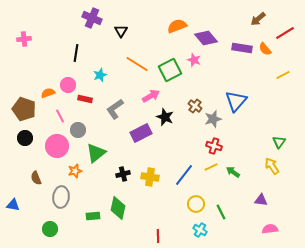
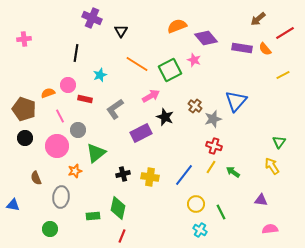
yellow line at (211, 167): rotated 32 degrees counterclockwise
red line at (158, 236): moved 36 px left; rotated 24 degrees clockwise
